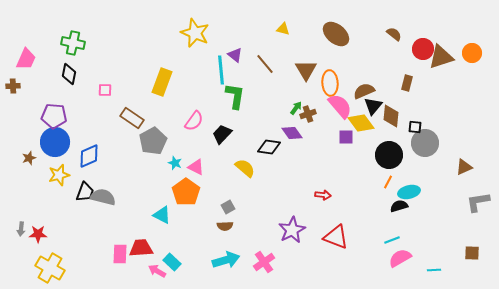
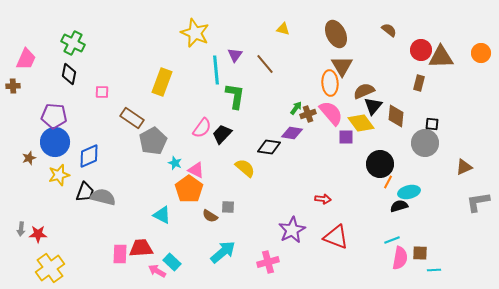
brown ellipse at (336, 34): rotated 24 degrees clockwise
brown semicircle at (394, 34): moved 5 px left, 4 px up
green cross at (73, 43): rotated 15 degrees clockwise
red circle at (423, 49): moved 2 px left, 1 px down
orange circle at (472, 53): moved 9 px right
purple triangle at (235, 55): rotated 28 degrees clockwise
brown triangle at (441, 57): rotated 16 degrees clockwise
cyan line at (221, 70): moved 5 px left
brown triangle at (306, 70): moved 36 px right, 4 px up
brown rectangle at (407, 83): moved 12 px right
pink square at (105, 90): moved 3 px left, 2 px down
pink semicircle at (340, 106): moved 9 px left, 7 px down
brown diamond at (391, 116): moved 5 px right
pink semicircle at (194, 121): moved 8 px right, 7 px down
black square at (415, 127): moved 17 px right, 3 px up
purple diamond at (292, 133): rotated 45 degrees counterclockwise
black circle at (389, 155): moved 9 px left, 9 px down
pink triangle at (196, 167): moved 3 px down
orange pentagon at (186, 192): moved 3 px right, 3 px up
red arrow at (323, 195): moved 4 px down
gray square at (228, 207): rotated 32 degrees clockwise
brown semicircle at (225, 226): moved 15 px left, 10 px up; rotated 35 degrees clockwise
brown square at (472, 253): moved 52 px left
pink semicircle at (400, 258): rotated 130 degrees clockwise
cyan arrow at (226, 260): moved 3 px left, 8 px up; rotated 24 degrees counterclockwise
pink cross at (264, 262): moved 4 px right; rotated 20 degrees clockwise
yellow cross at (50, 268): rotated 24 degrees clockwise
